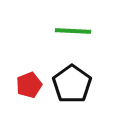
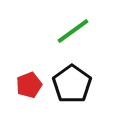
green line: rotated 39 degrees counterclockwise
